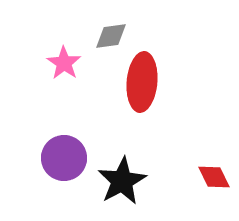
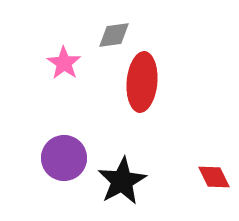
gray diamond: moved 3 px right, 1 px up
